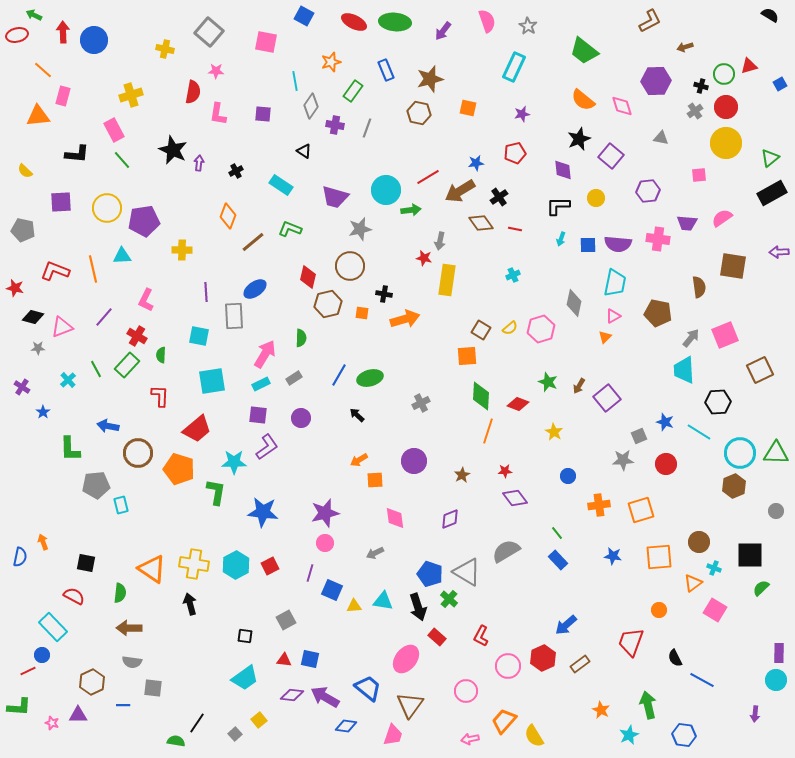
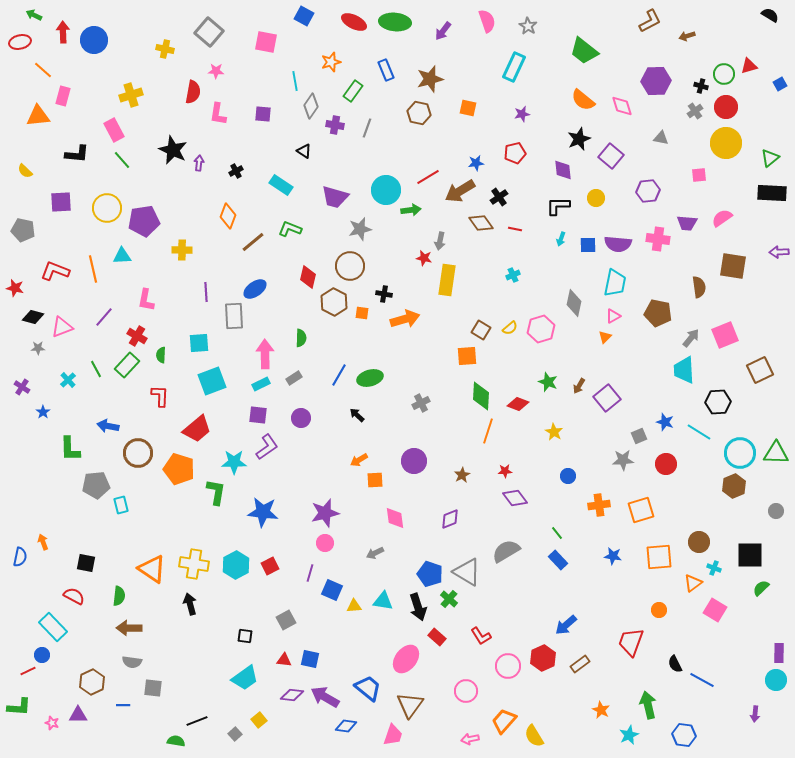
red ellipse at (17, 35): moved 3 px right, 7 px down
brown arrow at (685, 47): moved 2 px right, 11 px up
black rectangle at (772, 193): rotated 32 degrees clockwise
pink L-shape at (146, 300): rotated 15 degrees counterclockwise
brown hexagon at (328, 304): moved 6 px right, 2 px up; rotated 20 degrees counterclockwise
cyan square at (199, 336): moved 7 px down; rotated 15 degrees counterclockwise
pink arrow at (265, 354): rotated 32 degrees counterclockwise
cyan square at (212, 381): rotated 12 degrees counterclockwise
green semicircle at (120, 593): moved 1 px left, 3 px down
red L-shape at (481, 636): rotated 60 degrees counterclockwise
black semicircle at (675, 658): moved 6 px down
black line at (197, 723): moved 2 px up; rotated 35 degrees clockwise
